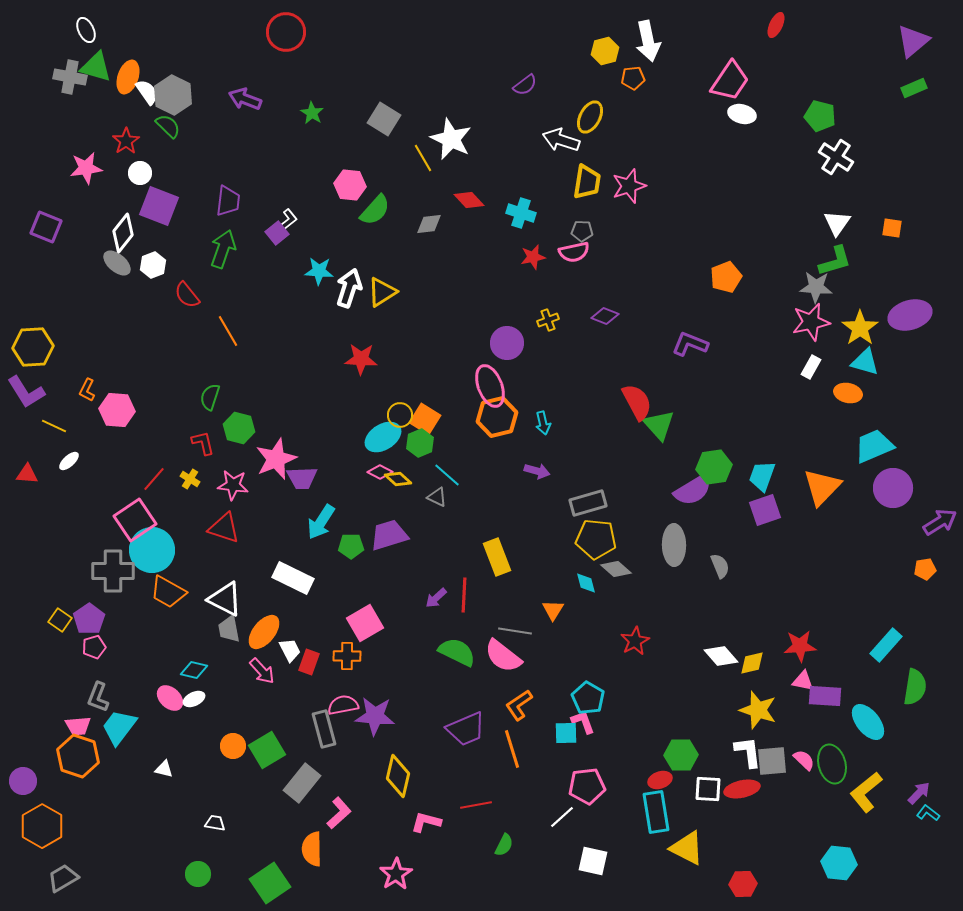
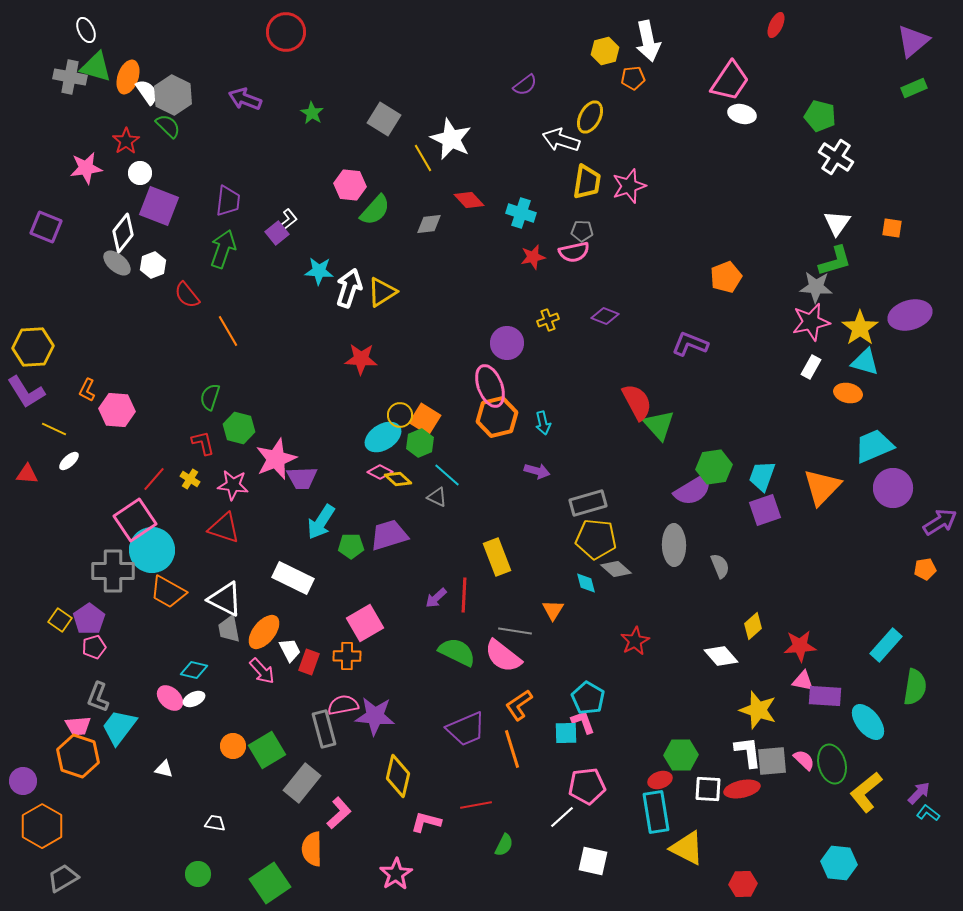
yellow line at (54, 426): moved 3 px down
yellow diamond at (752, 663): moved 1 px right, 37 px up; rotated 28 degrees counterclockwise
